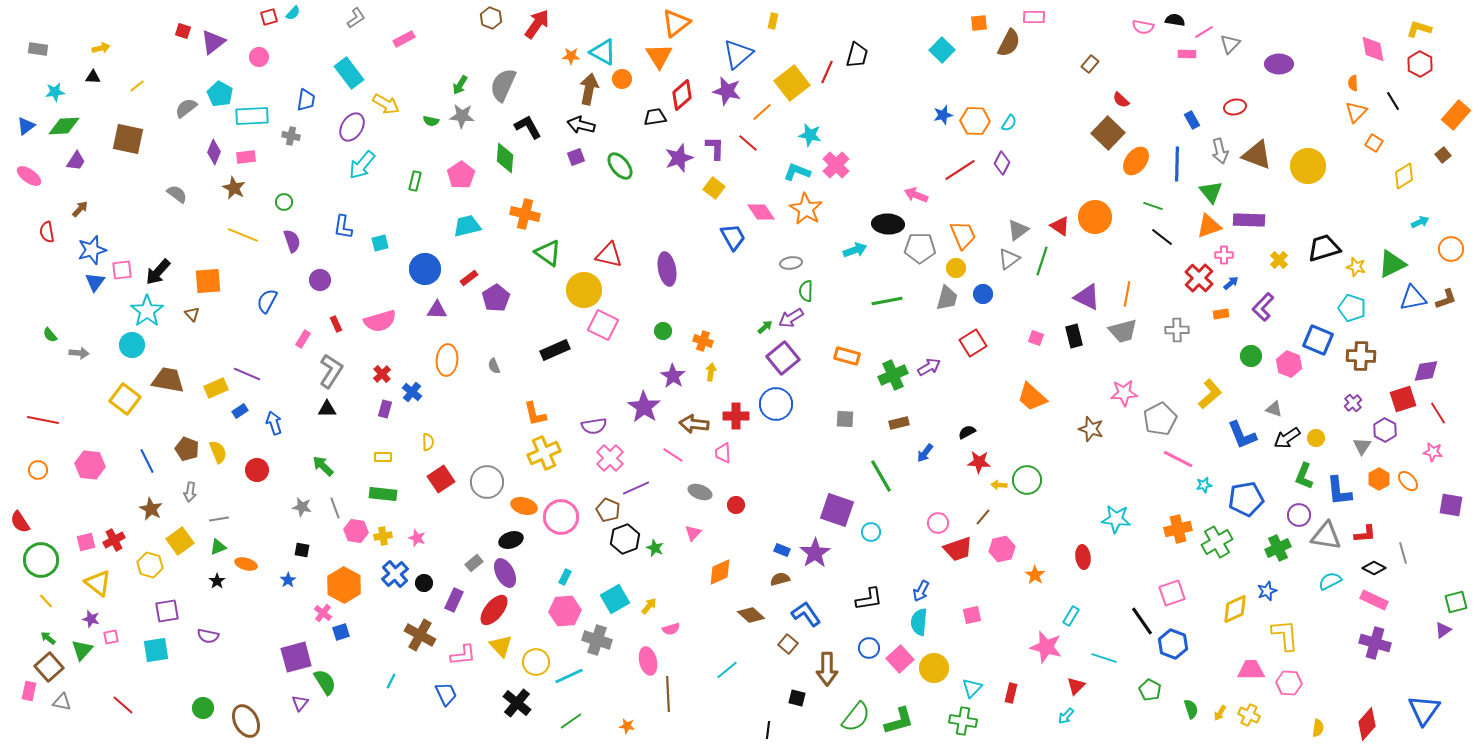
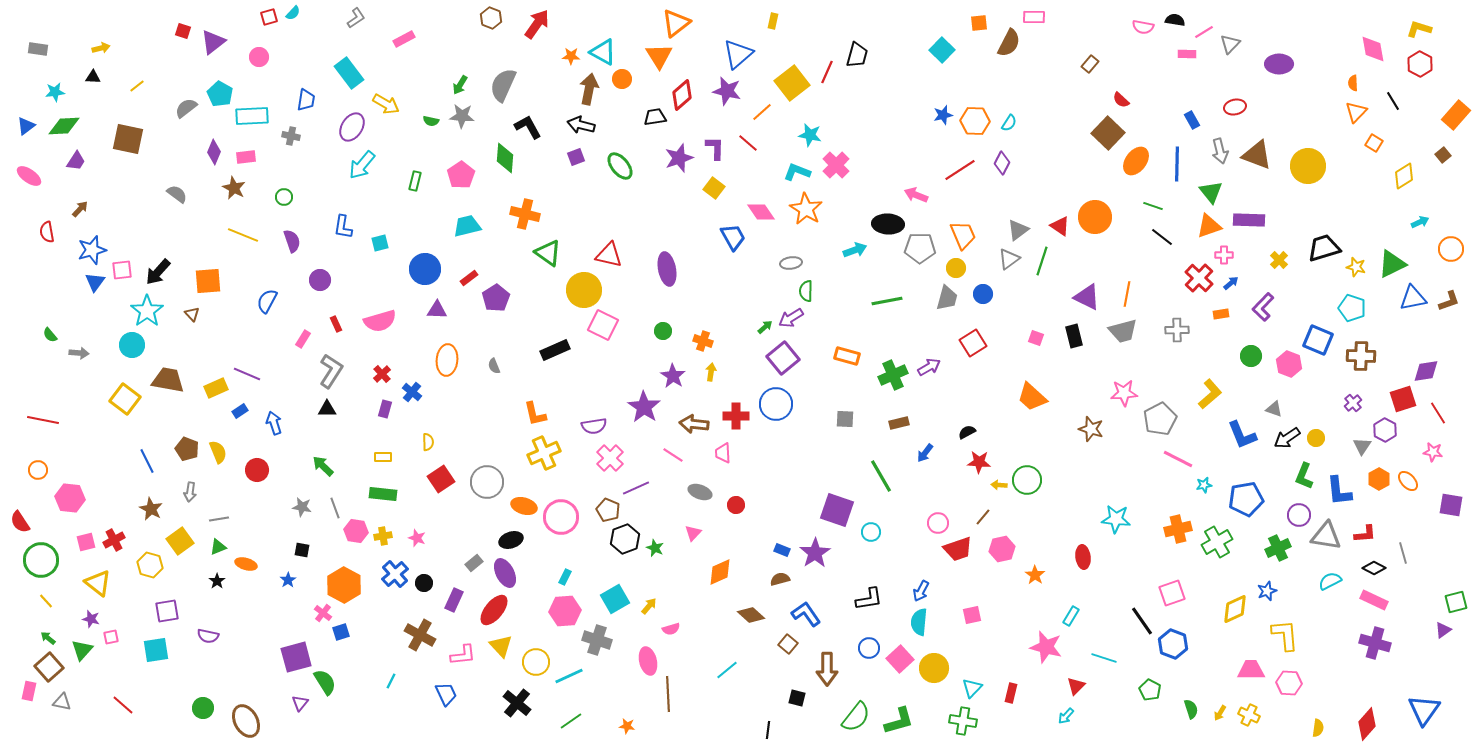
green circle at (284, 202): moved 5 px up
brown L-shape at (1446, 299): moved 3 px right, 2 px down
pink hexagon at (90, 465): moved 20 px left, 33 px down
